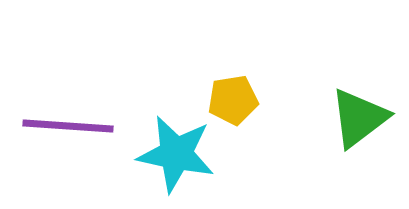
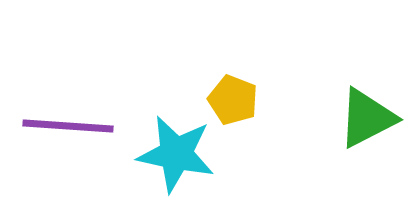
yellow pentagon: rotated 30 degrees clockwise
green triangle: moved 8 px right; rotated 10 degrees clockwise
